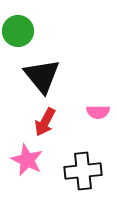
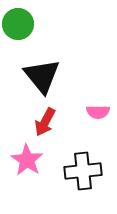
green circle: moved 7 px up
pink star: rotated 8 degrees clockwise
